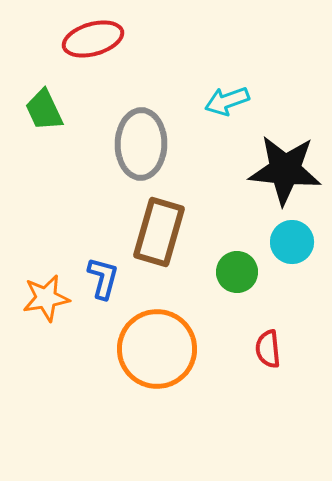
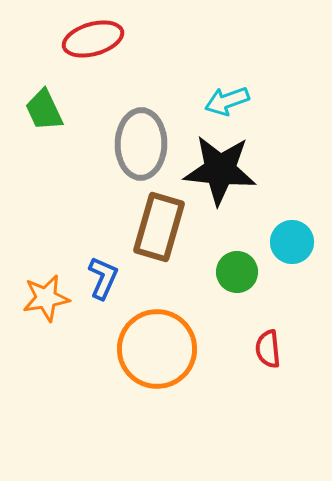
black star: moved 65 px left
brown rectangle: moved 5 px up
blue L-shape: rotated 9 degrees clockwise
